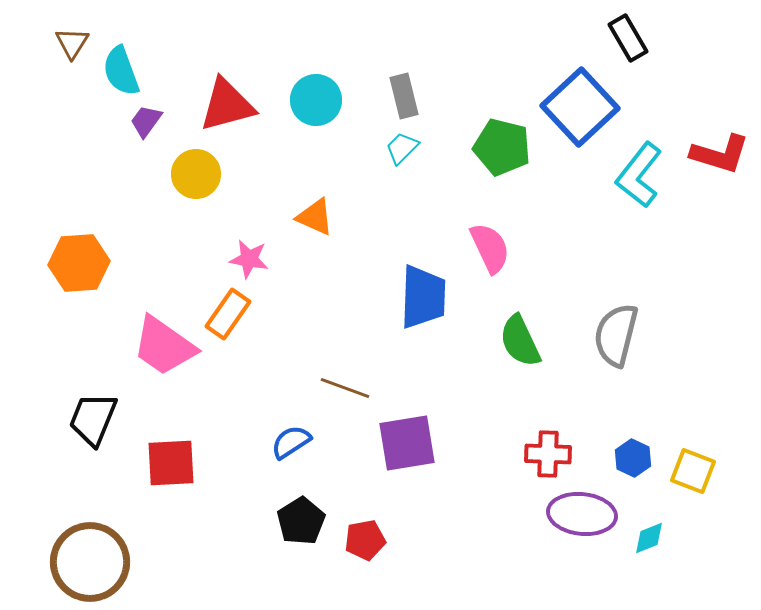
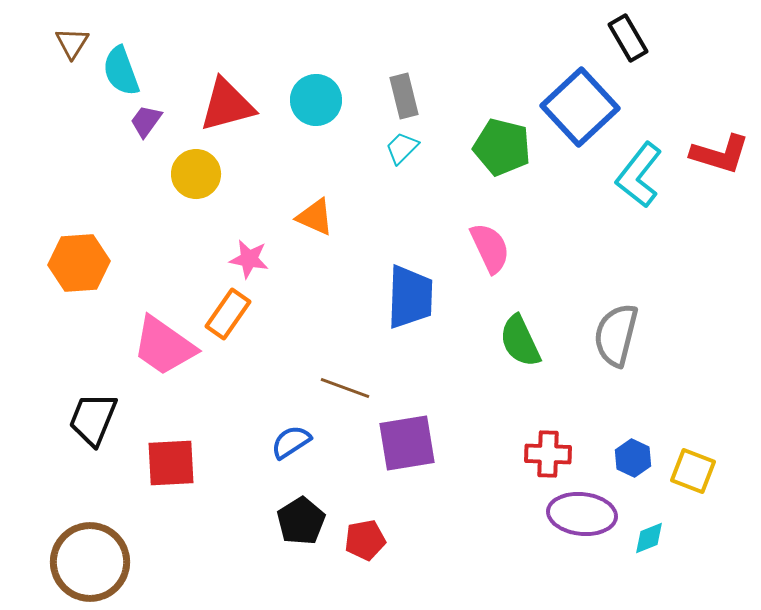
blue trapezoid: moved 13 px left
